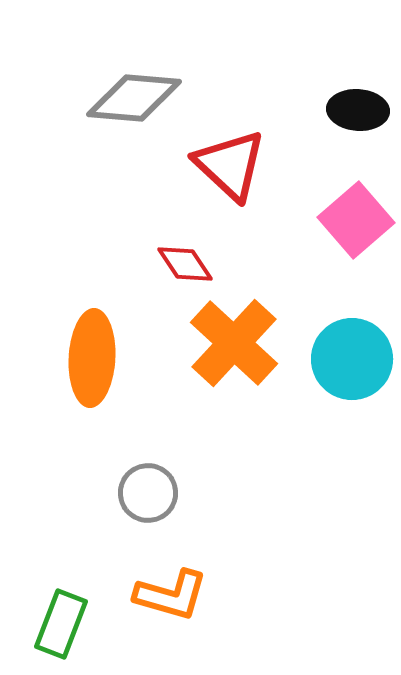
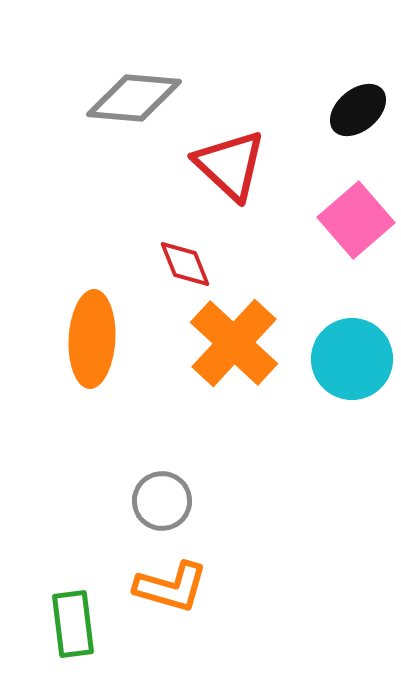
black ellipse: rotated 44 degrees counterclockwise
red diamond: rotated 12 degrees clockwise
orange ellipse: moved 19 px up
gray circle: moved 14 px right, 8 px down
orange L-shape: moved 8 px up
green rectangle: moved 12 px right; rotated 28 degrees counterclockwise
